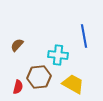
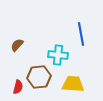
blue line: moved 3 px left, 2 px up
yellow trapezoid: rotated 25 degrees counterclockwise
